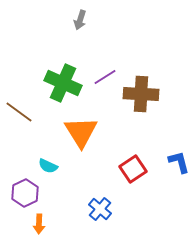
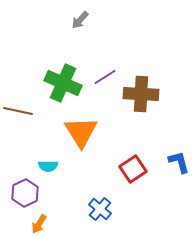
gray arrow: rotated 24 degrees clockwise
brown line: moved 1 px left, 1 px up; rotated 24 degrees counterclockwise
cyan semicircle: rotated 24 degrees counterclockwise
orange arrow: rotated 30 degrees clockwise
